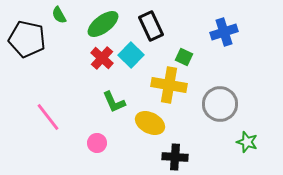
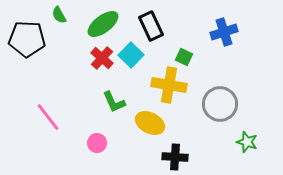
black pentagon: rotated 9 degrees counterclockwise
